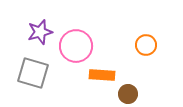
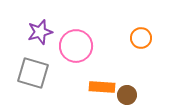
orange circle: moved 5 px left, 7 px up
orange rectangle: moved 12 px down
brown circle: moved 1 px left, 1 px down
